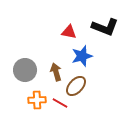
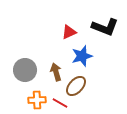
red triangle: rotated 35 degrees counterclockwise
